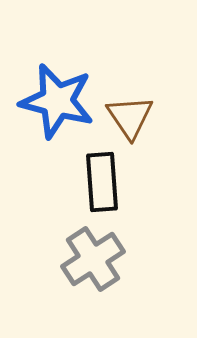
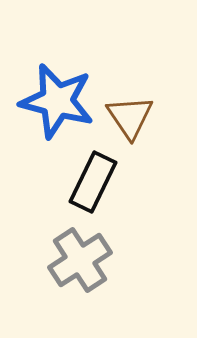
black rectangle: moved 9 px left; rotated 30 degrees clockwise
gray cross: moved 13 px left, 1 px down
